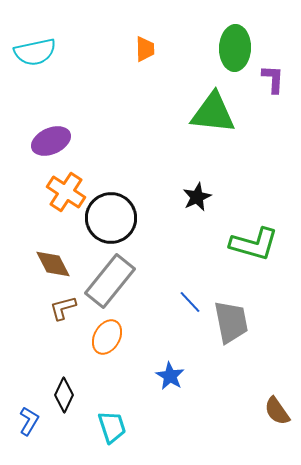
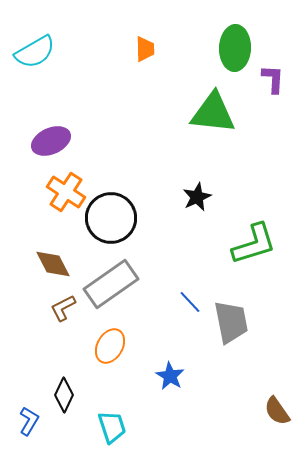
cyan semicircle: rotated 18 degrees counterclockwise
green L-shape: rotated 33 degrees counterclockwise
gray rectangle: moved 1 px right, 3 px down; rotated 16 degrees clockwise
brown L-shape: rotated 12 degrees counterclockwise
orange ellipse: moved 3 px right, 9 px down
